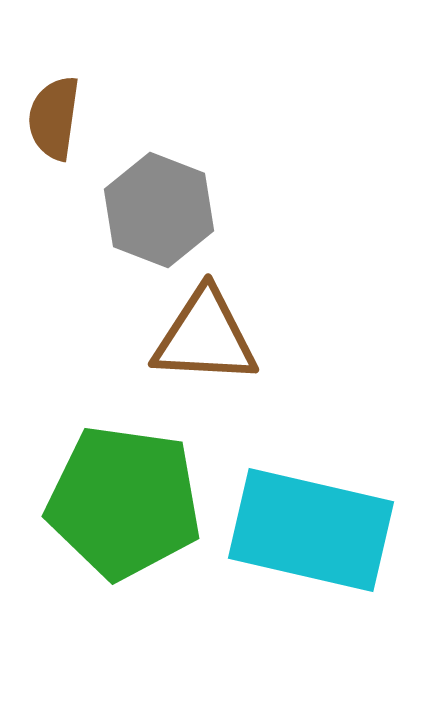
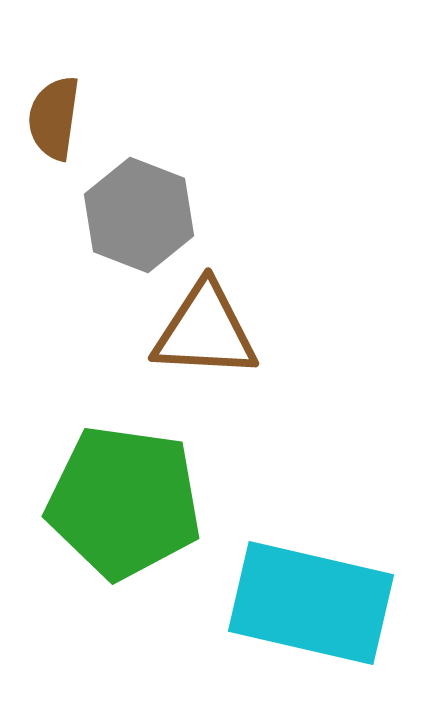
gray hexagon: moved 20 px left, 5 px down
brown triangle: moved 6 px up
cyan rectangle: moved 73 px down
